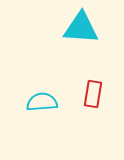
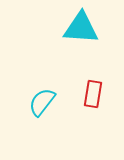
cyan semicircle: rotated 48 degrees counterclockwise
